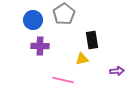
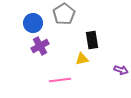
blue circle: moved 3 px down
purple cross: rotated 30 degrees counterclockwise
purple arrow: moved 4 px right, 1 px up; rotated 24 degrees clockwise
pink line: moved 3 px left; rotated 20 degrees counterclockwise
